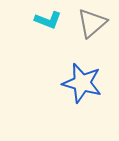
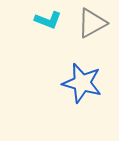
gray triangle: rotated 12 degrees clockwise
